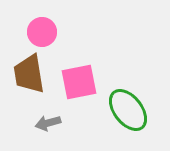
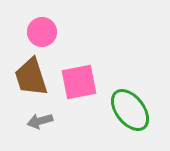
brown trapezoid: moved 2 px right, 3 px down; rotated 9 degrees counterclockwise
green ellipse: moved 2 px right
gray arrow: moved 8 px left, 2 px up
